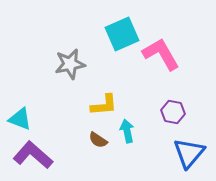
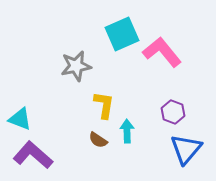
pink L-shape: moved 1 px right, 2 px up; rotated 9 degrees counterclockwise
gray star: moved 6 px right, 2 px down
yellow L-shape: rotated 76 degrees counterclockwise
purple hexagon: rotated 10 degrees clockwise
cyan arrow: rotated 10 degrees clockwise
blue triangle: moved 3 px left, 4 px up
